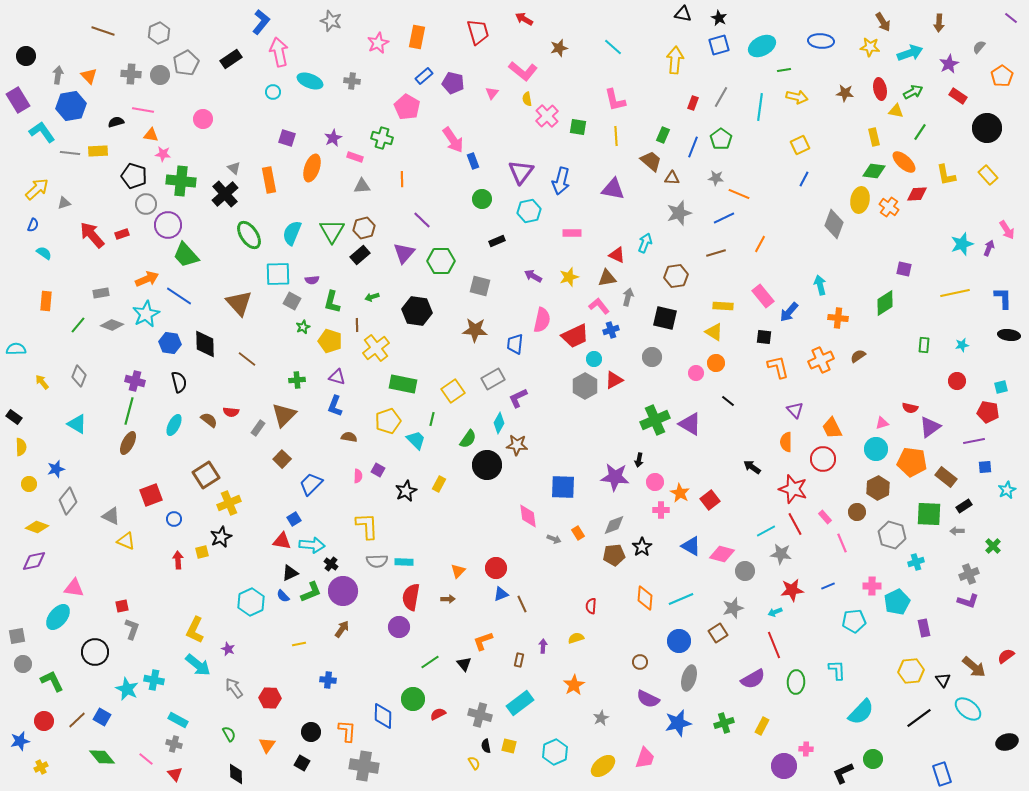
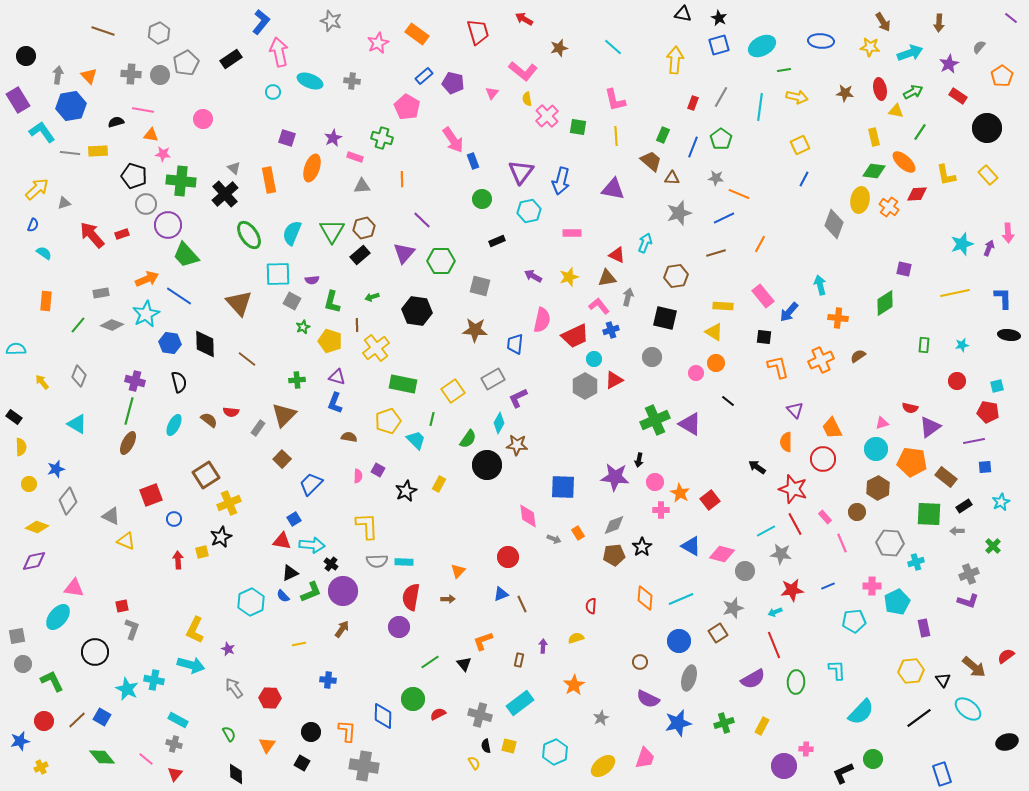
orange rectangle at (417, 37): moved 3 px up; rotated 65 degrees counterclockwise
pink arrow at (1007, 230): moved 1 px right, 3 px down; rotated 30 degrees clockwise
cyan square at (1001, 387): moved 4 px left, 1 px up
blue L-shape at (335, 406): moved 3 px up
black arrow at (752, 467): moved 5 px right
cyan star at (1007, 490): moved 6 px left, 12 px down
gray hexagon at (892, 535): moved 2 px left, 8 px down; rotated 12 degrees counterclockwise
red circle at (496, 568): moved 12 px right, 11 px up
cyan arrow at (198, 665): moved 7 px left; rotated 24 degrees counterclockwise
red triangle at (175, 774): rotated 21 degrees clockwise
